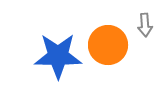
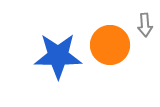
orange circle: moved 2 px right
